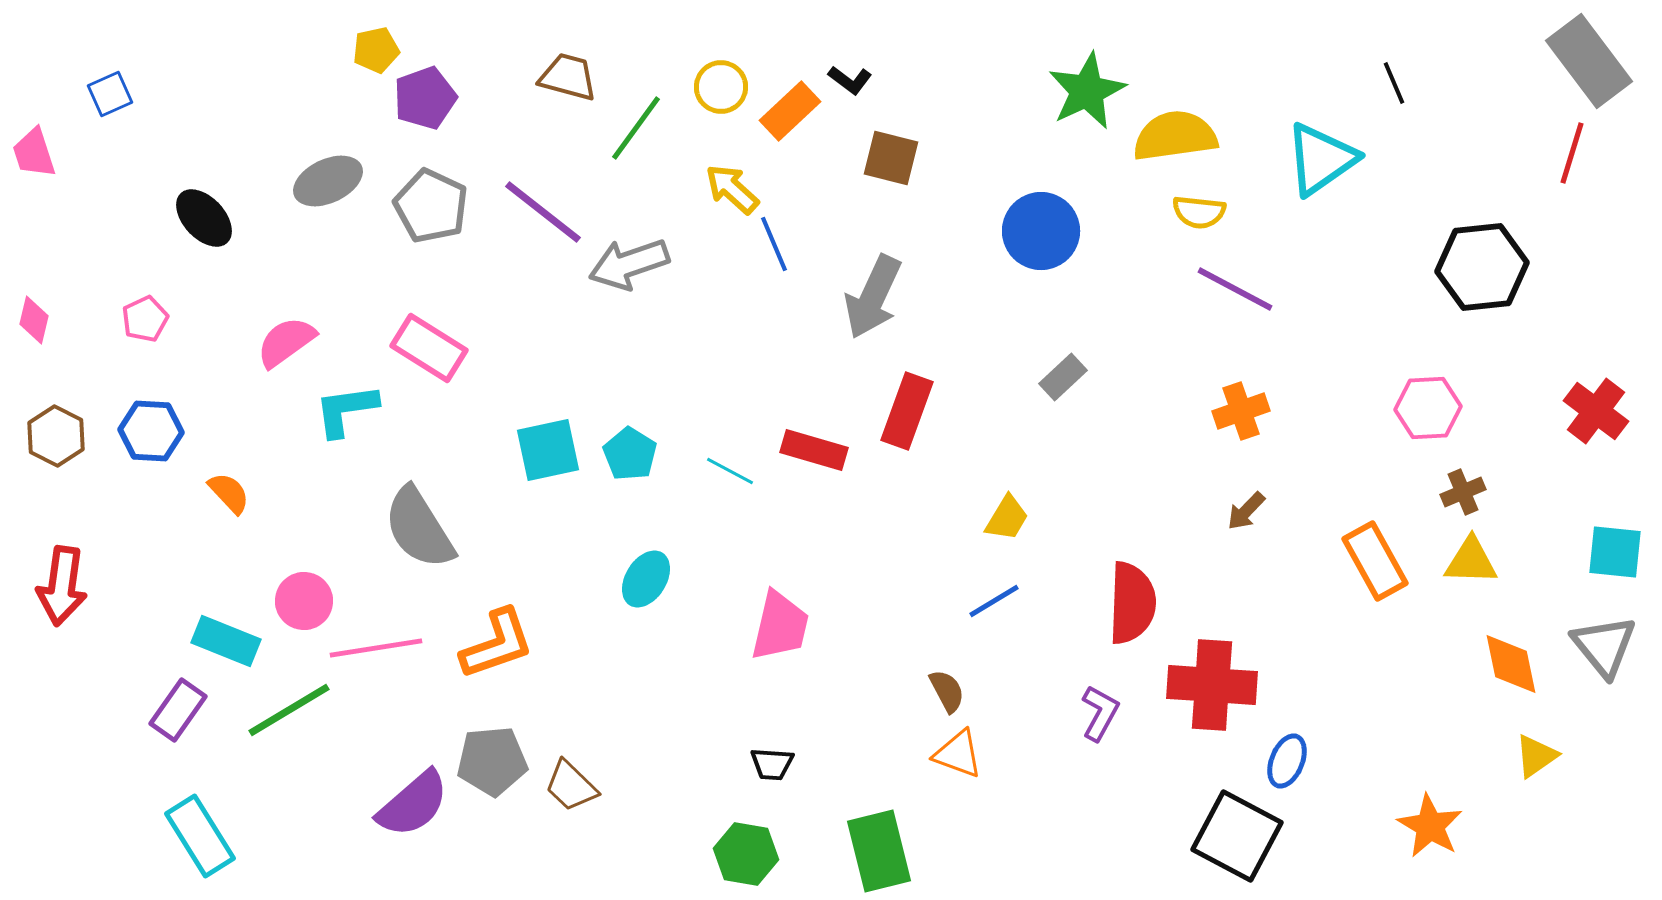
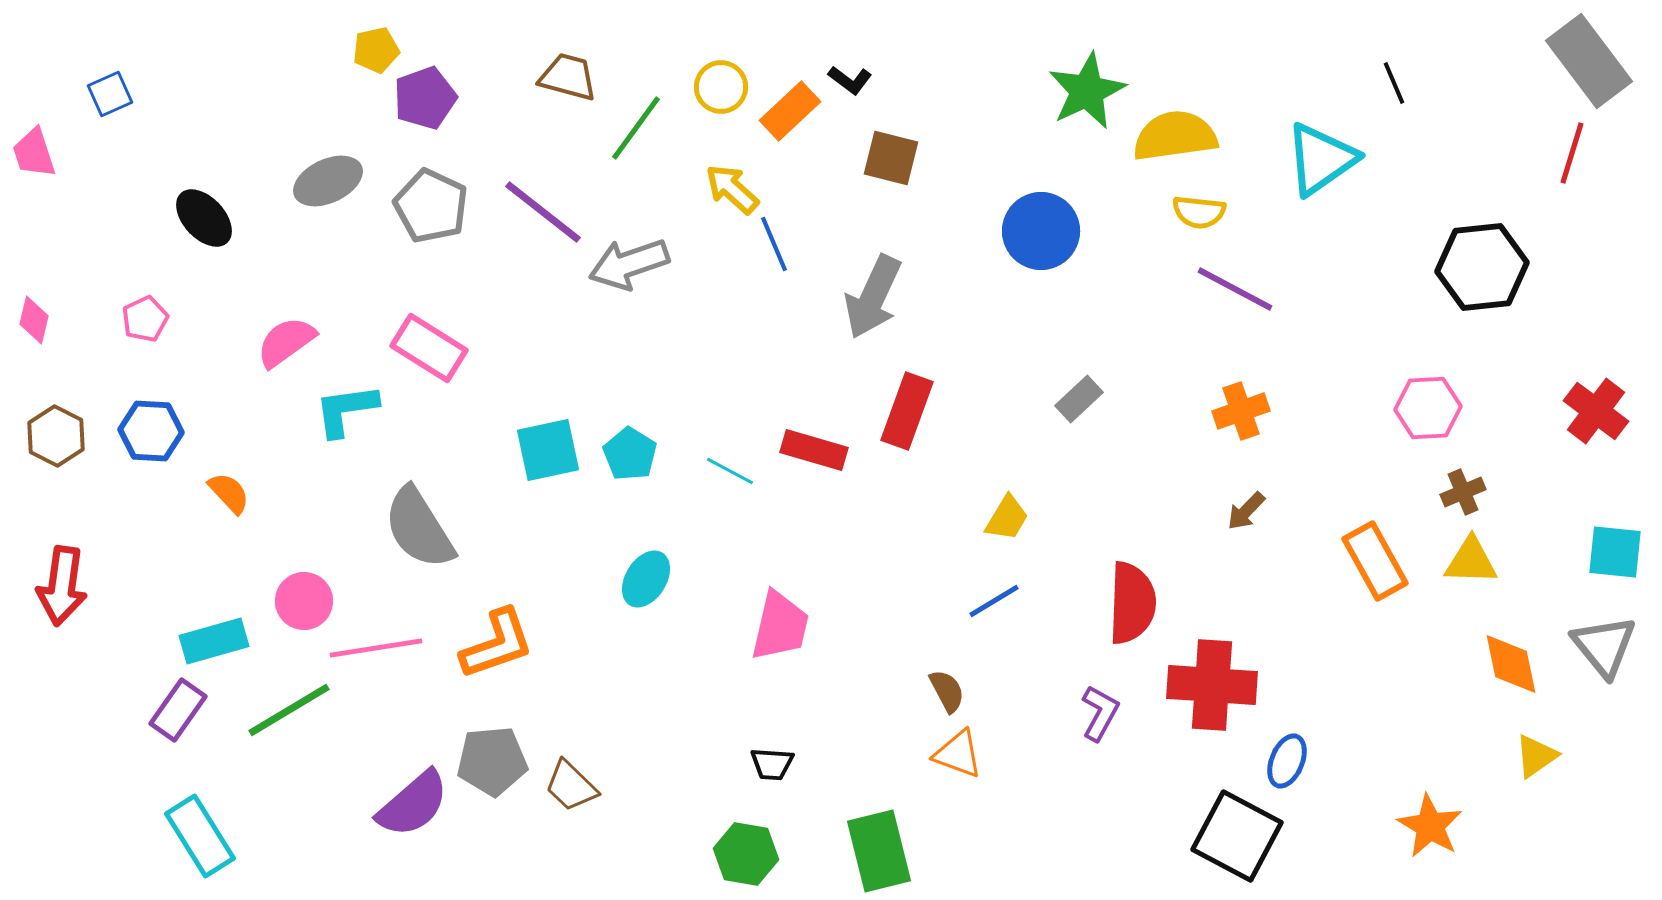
gray rectangle at (1063, 377): moved 16 px right, 22 px down
cyan rectangle at (226, 641): moved 12 px left; rotated 38 degrees counterclockwise
